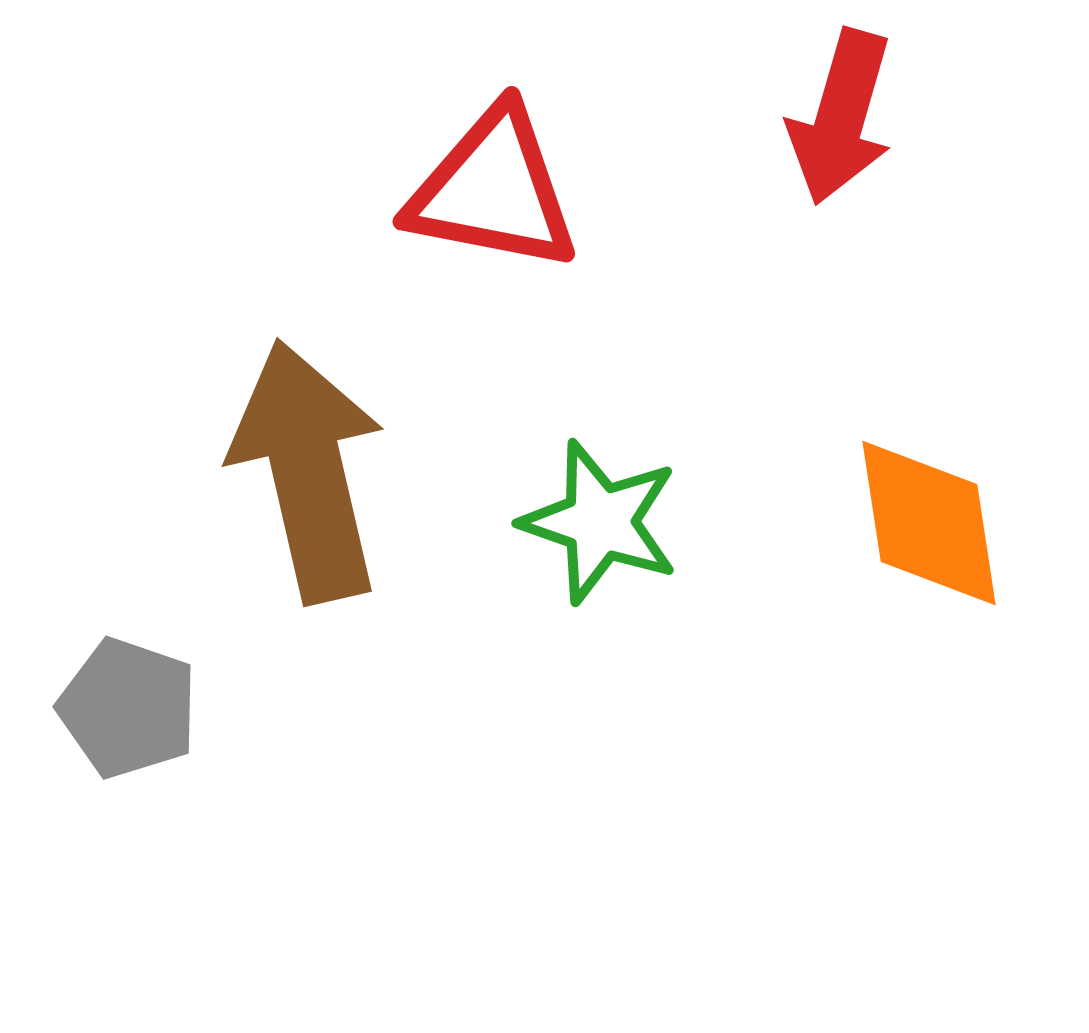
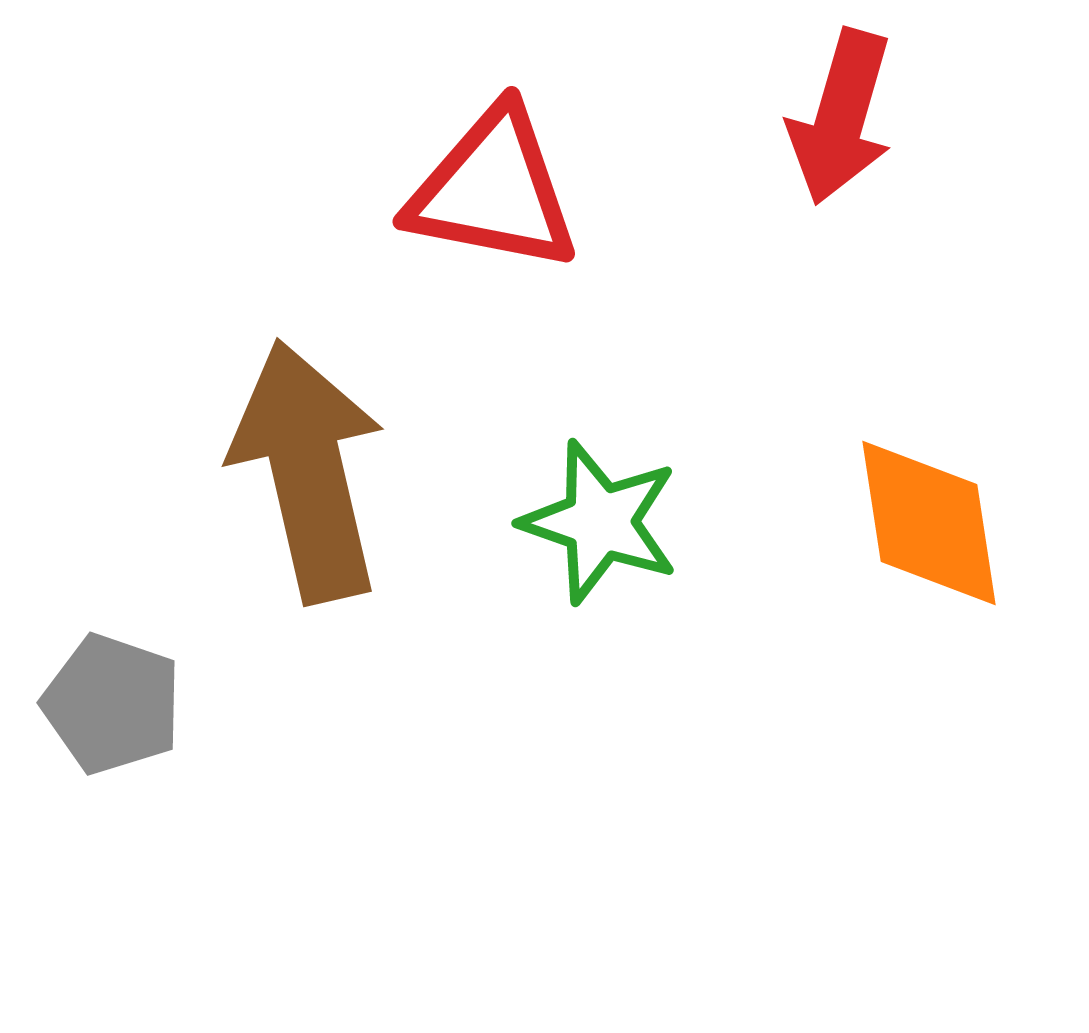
gray pentagon: moved 16 px left, 4 px up
